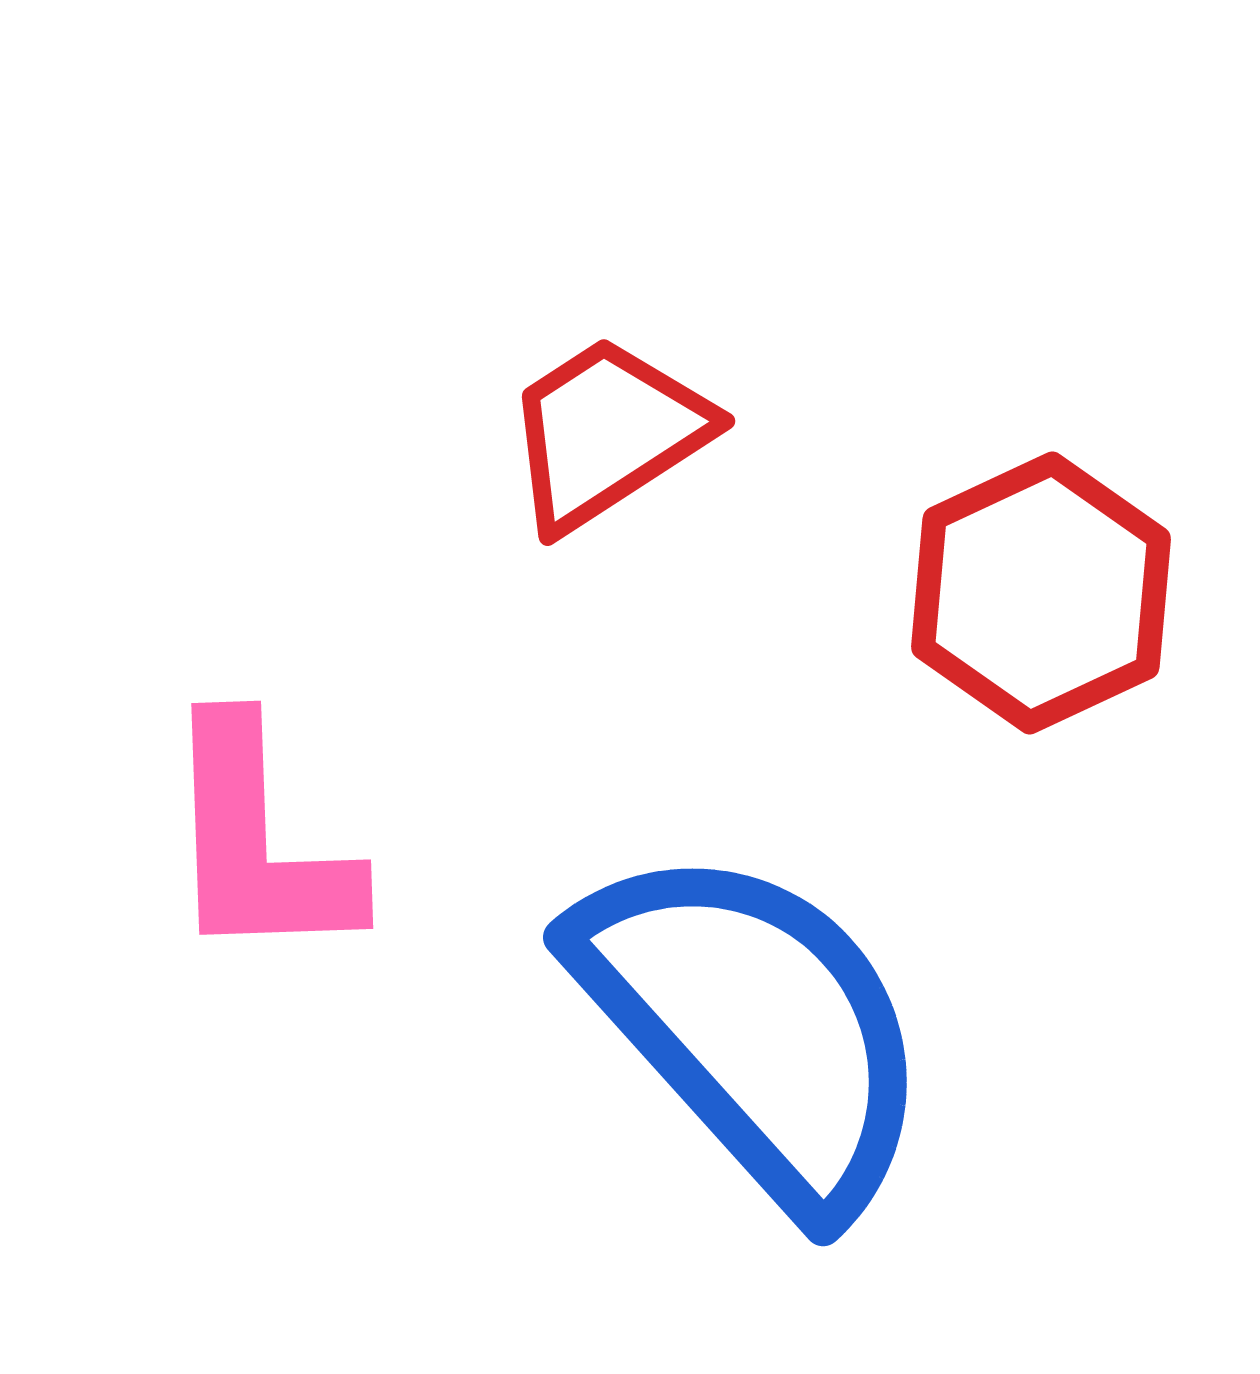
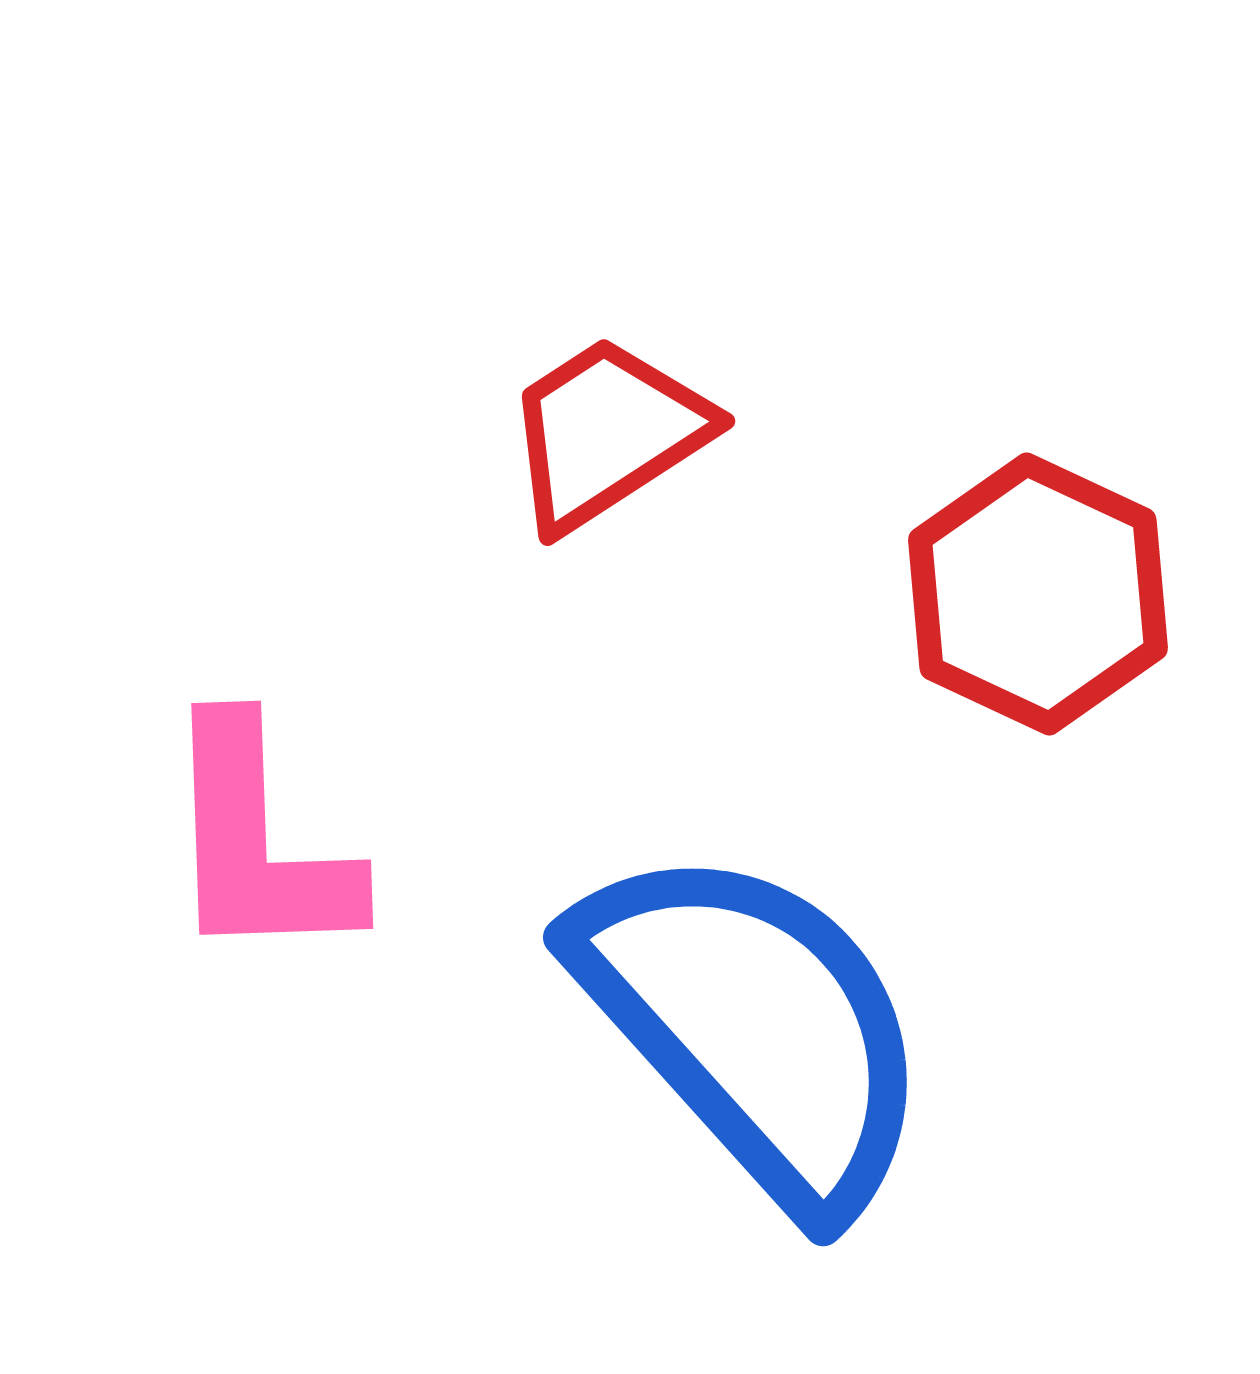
red hexagon: moved 3 px left, 1 px down; rotated 10 degrees counterclockwise
